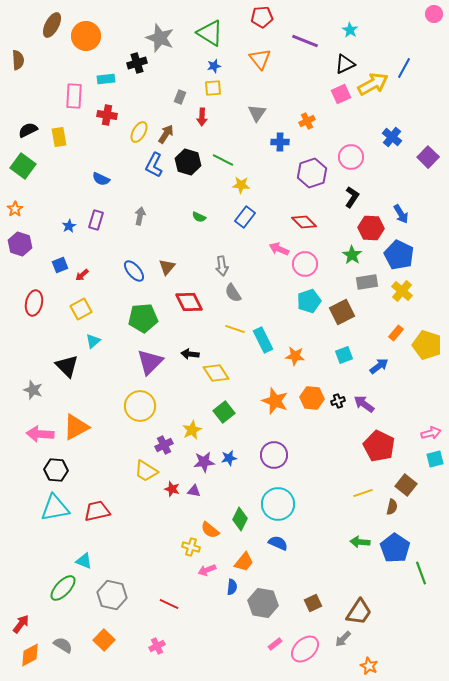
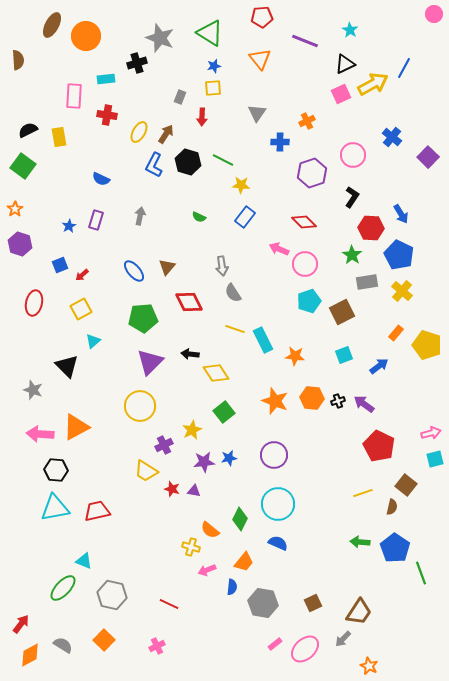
pink circle at (351, 157): moved 2 px right, 2 px up
